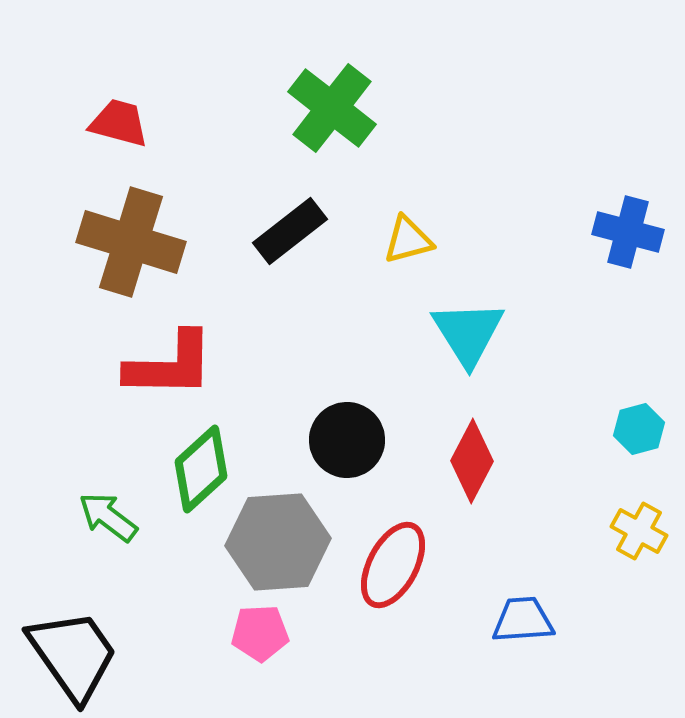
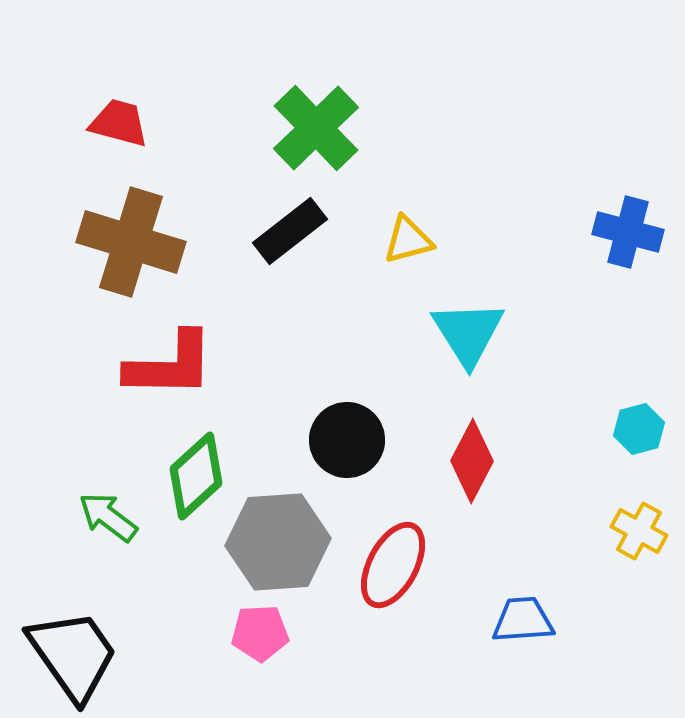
green cross: moved 16 px left, 20 px down; rotated 8 degrees clockwise
green diamond: moved 5 px left, 7 px down
